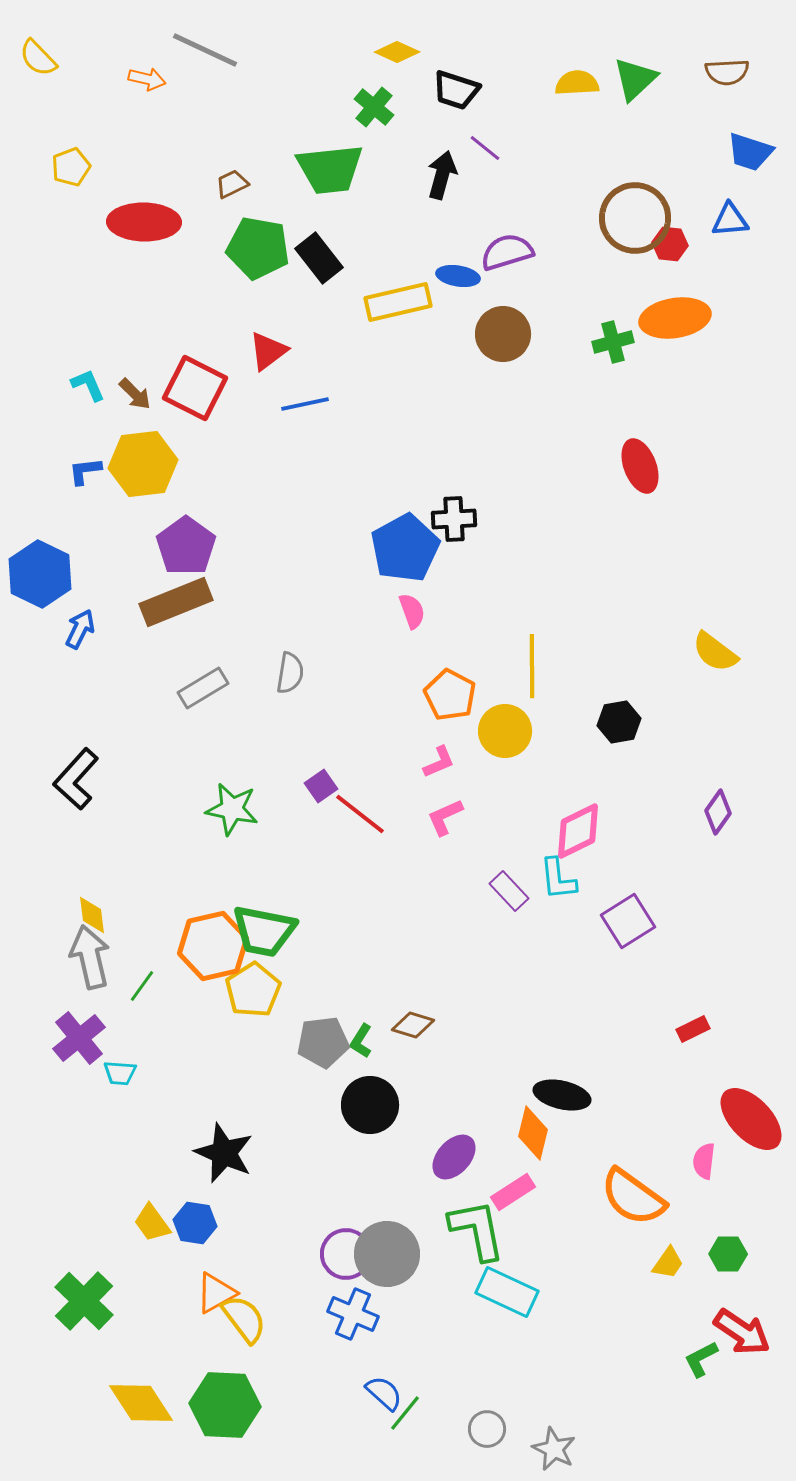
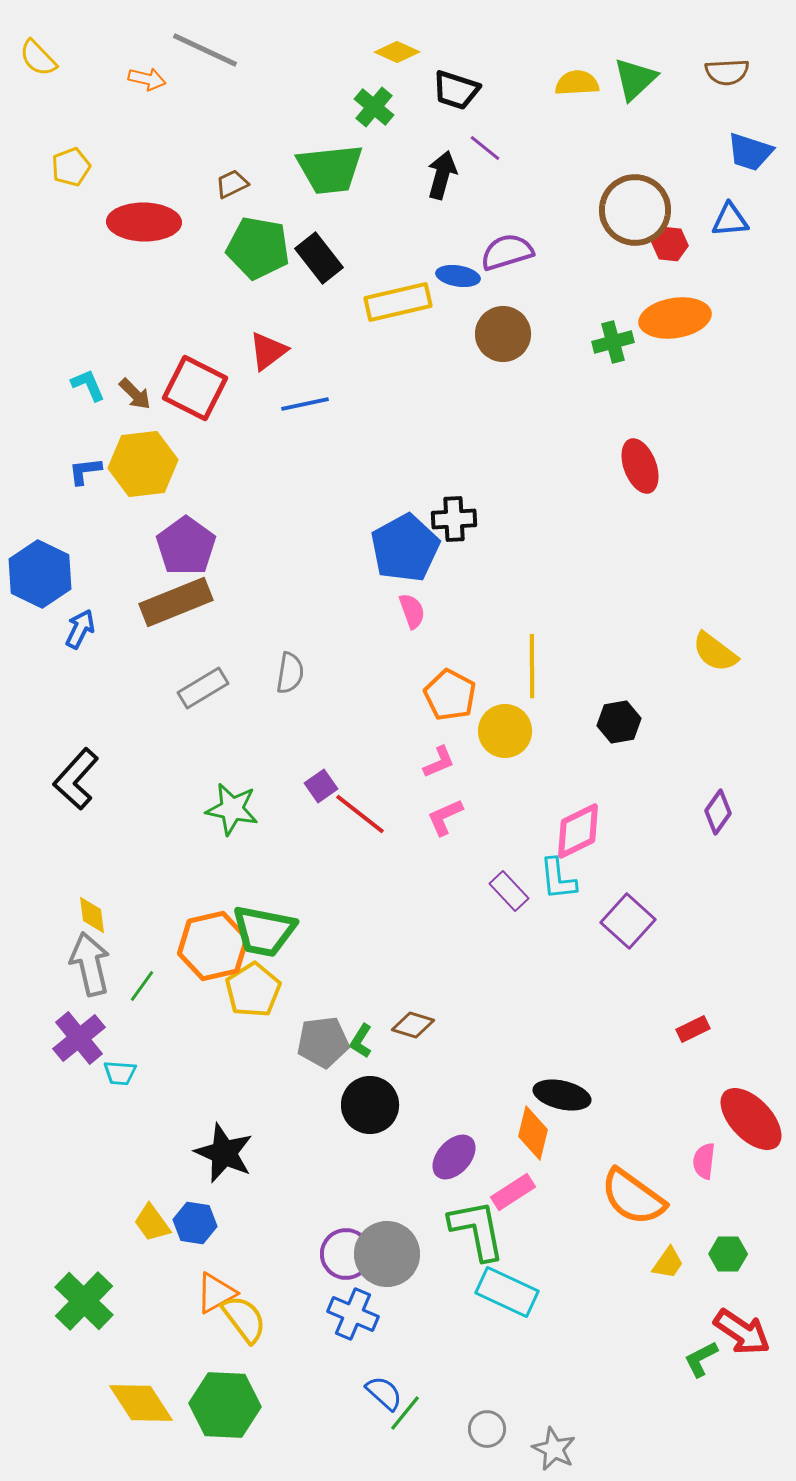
brown circle at (635, 218): moved 8 px up
purple square at (628, 921): rotated 16 degrees counterclockwise
gray arrow at (90, 957): moved 7 px down
